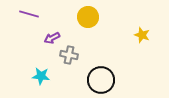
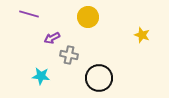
black circle: moved 2 px left, 2 px up
